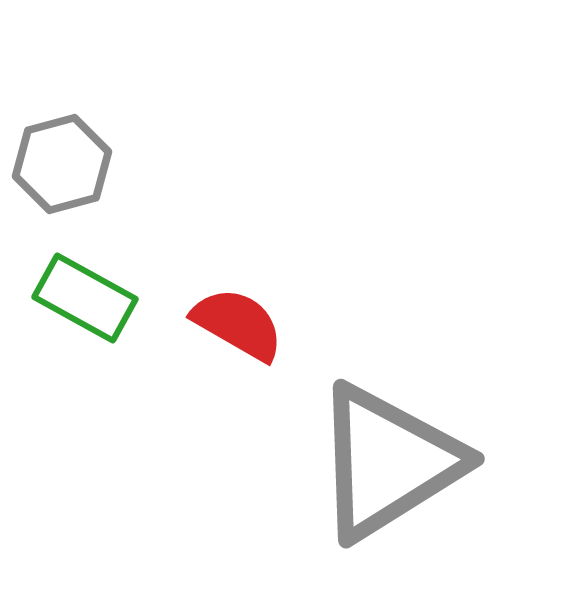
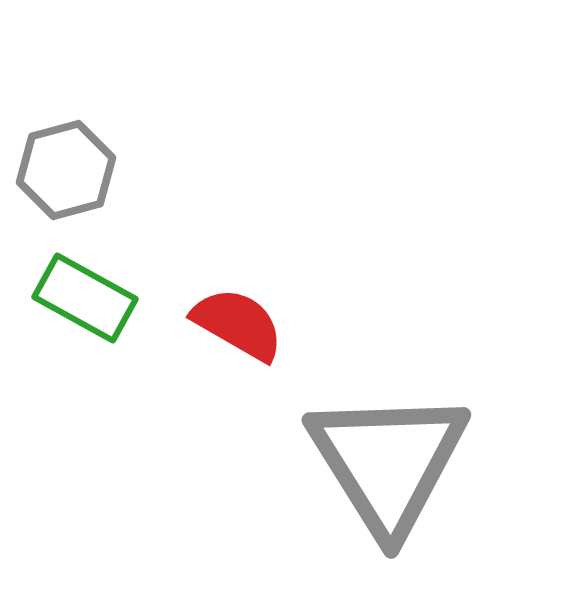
gray hexagon: moved 4 px right, 6 px down
gray triangle: rotated 30 degrees counterclockwise
